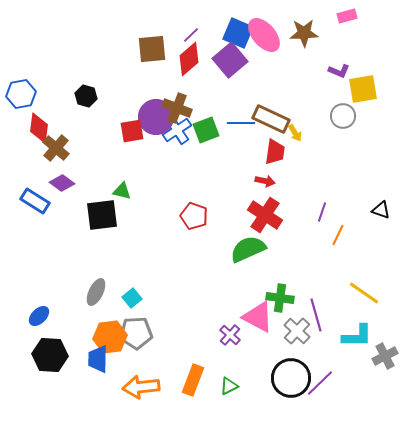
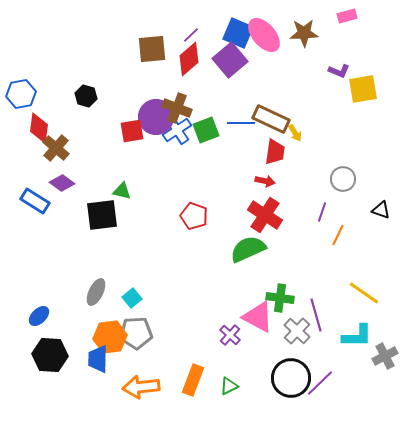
gray circle at (343, 116): moved 63 px down
